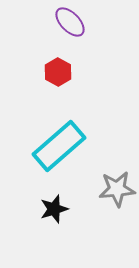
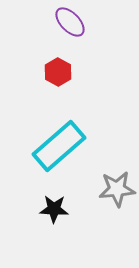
black star: rotated 20 degrees clockwise
